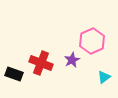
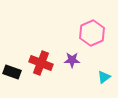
pink hexagon: moved 8 px up
purple star: rotated 28 degrees clockwise
black rectangle: moved 2 px left, 2 px up
